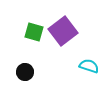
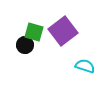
cyan semicircle: moved 4 px left
black circle: moved 27 px up
